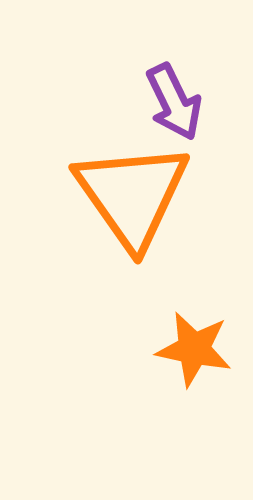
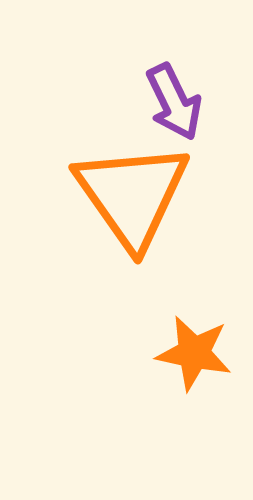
orange star: moved 4 px down
